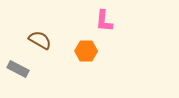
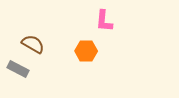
brown semicircle: moved 7 px left, 4 px down
